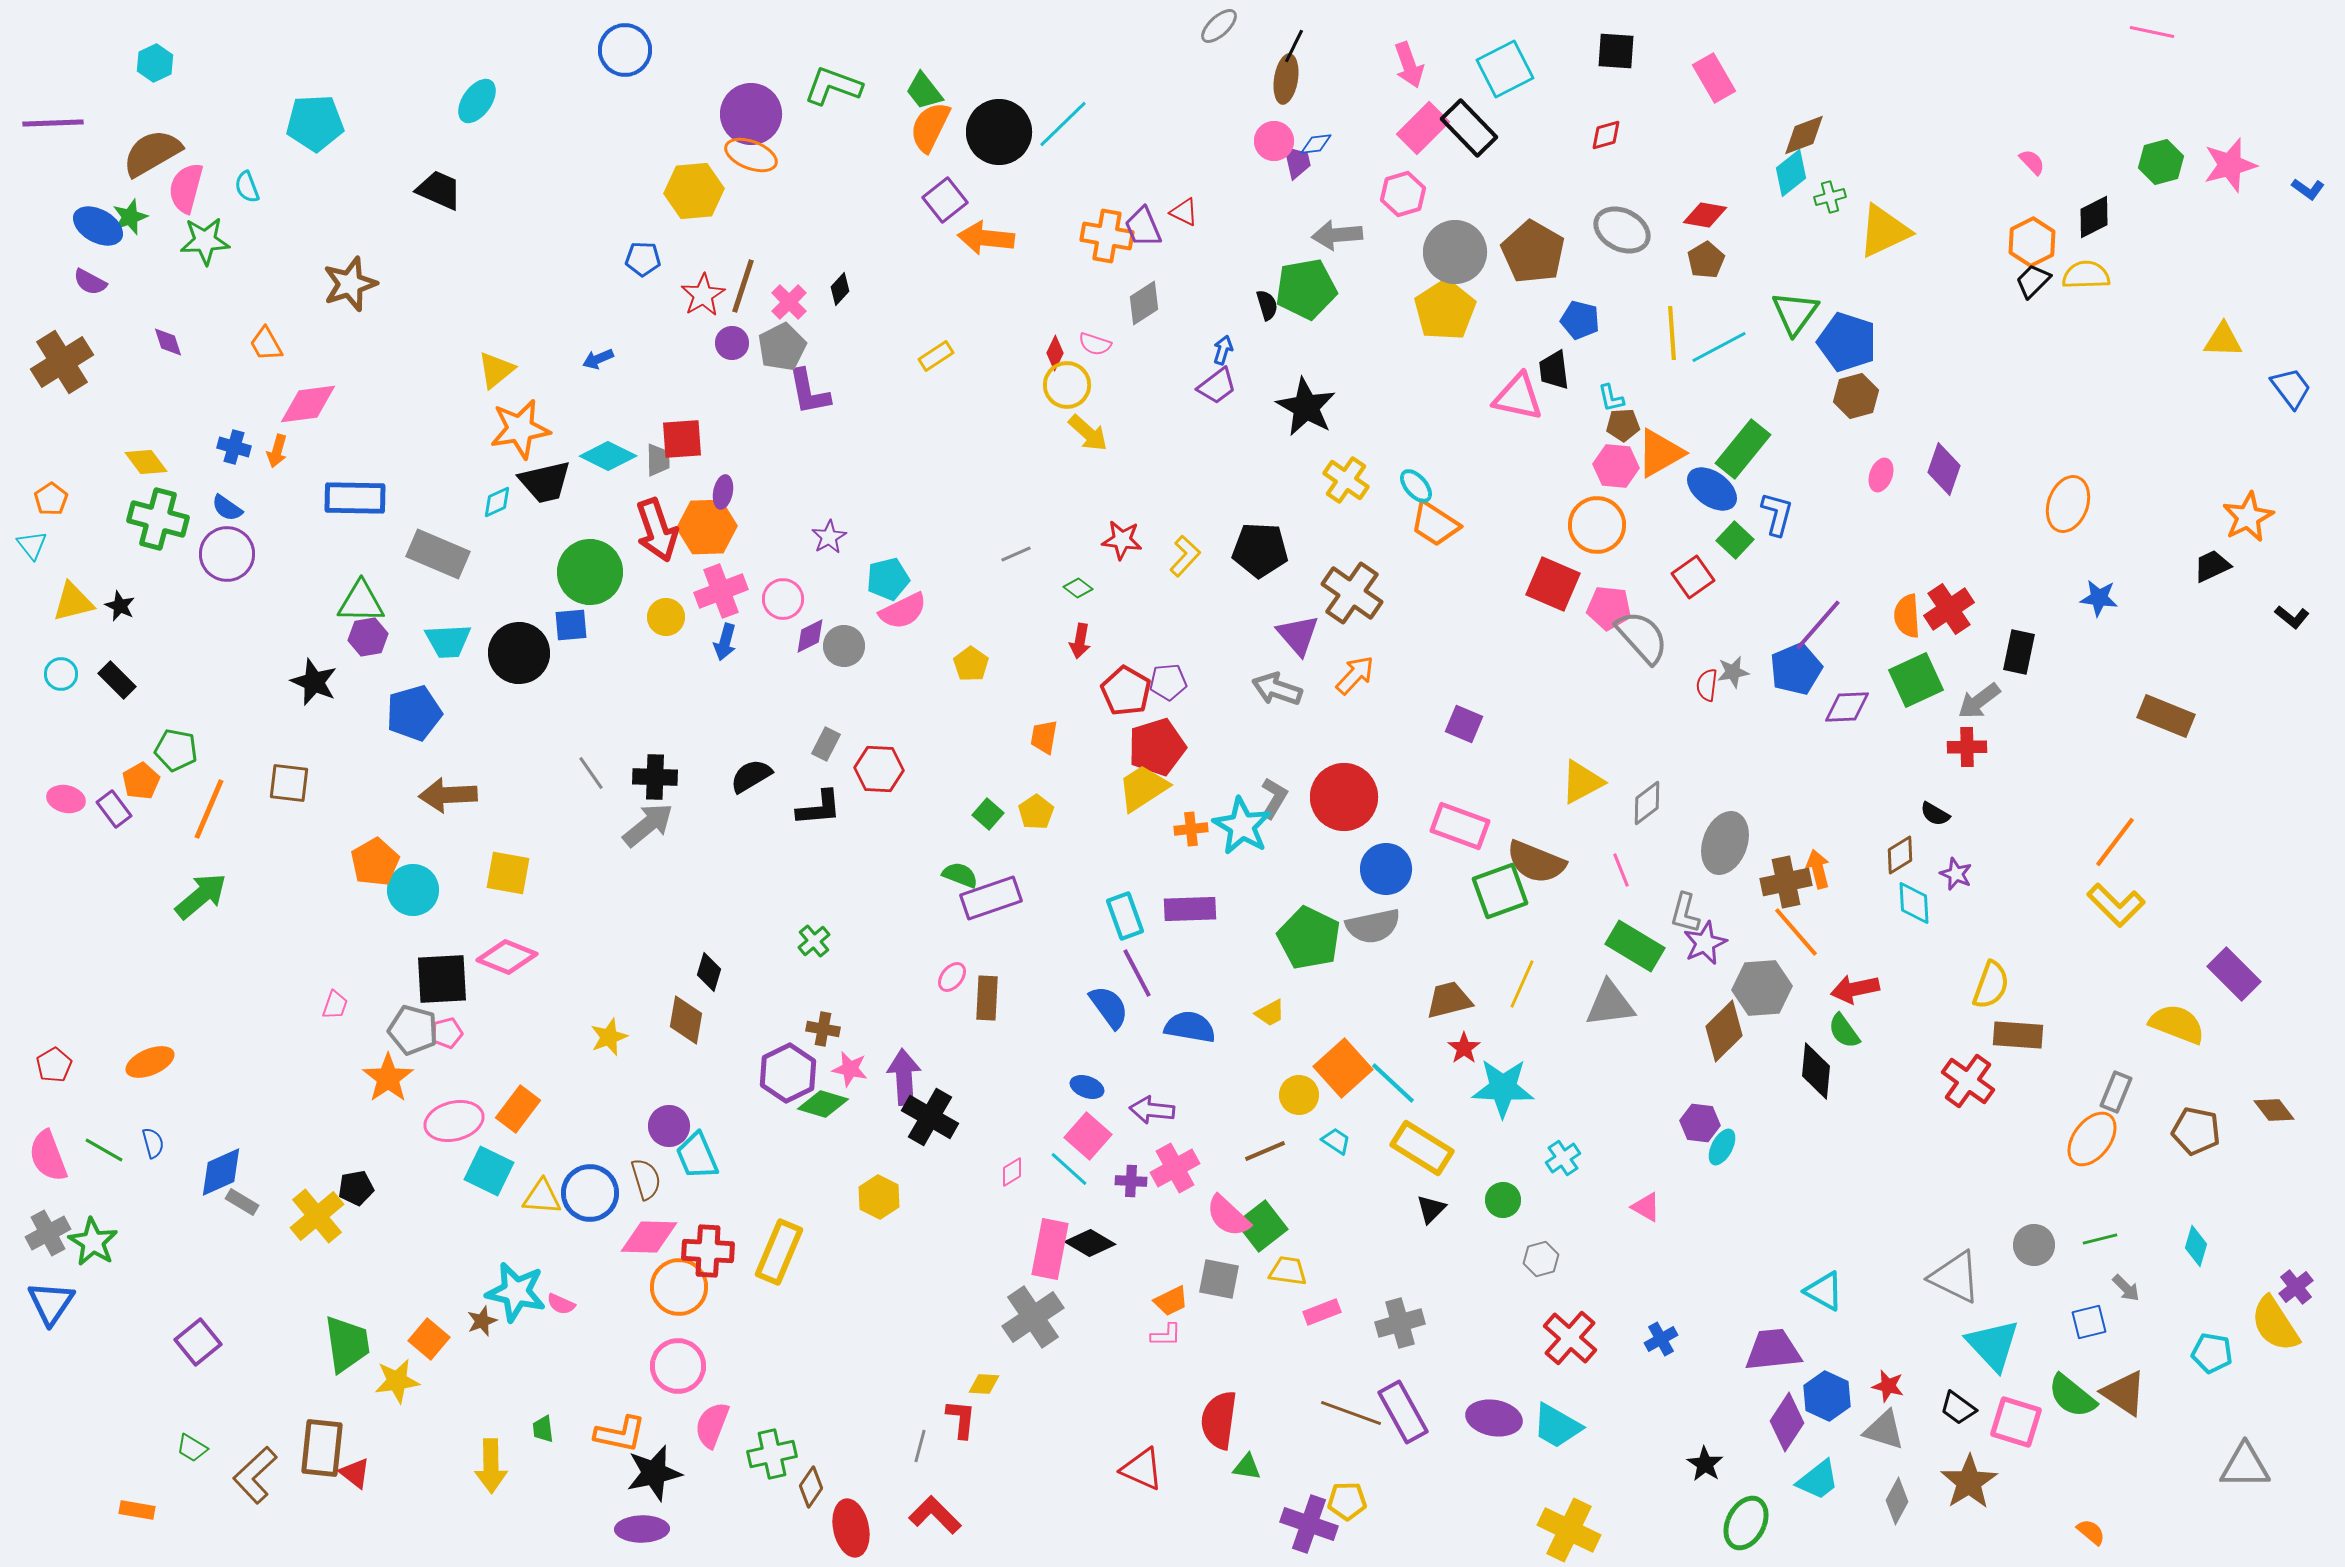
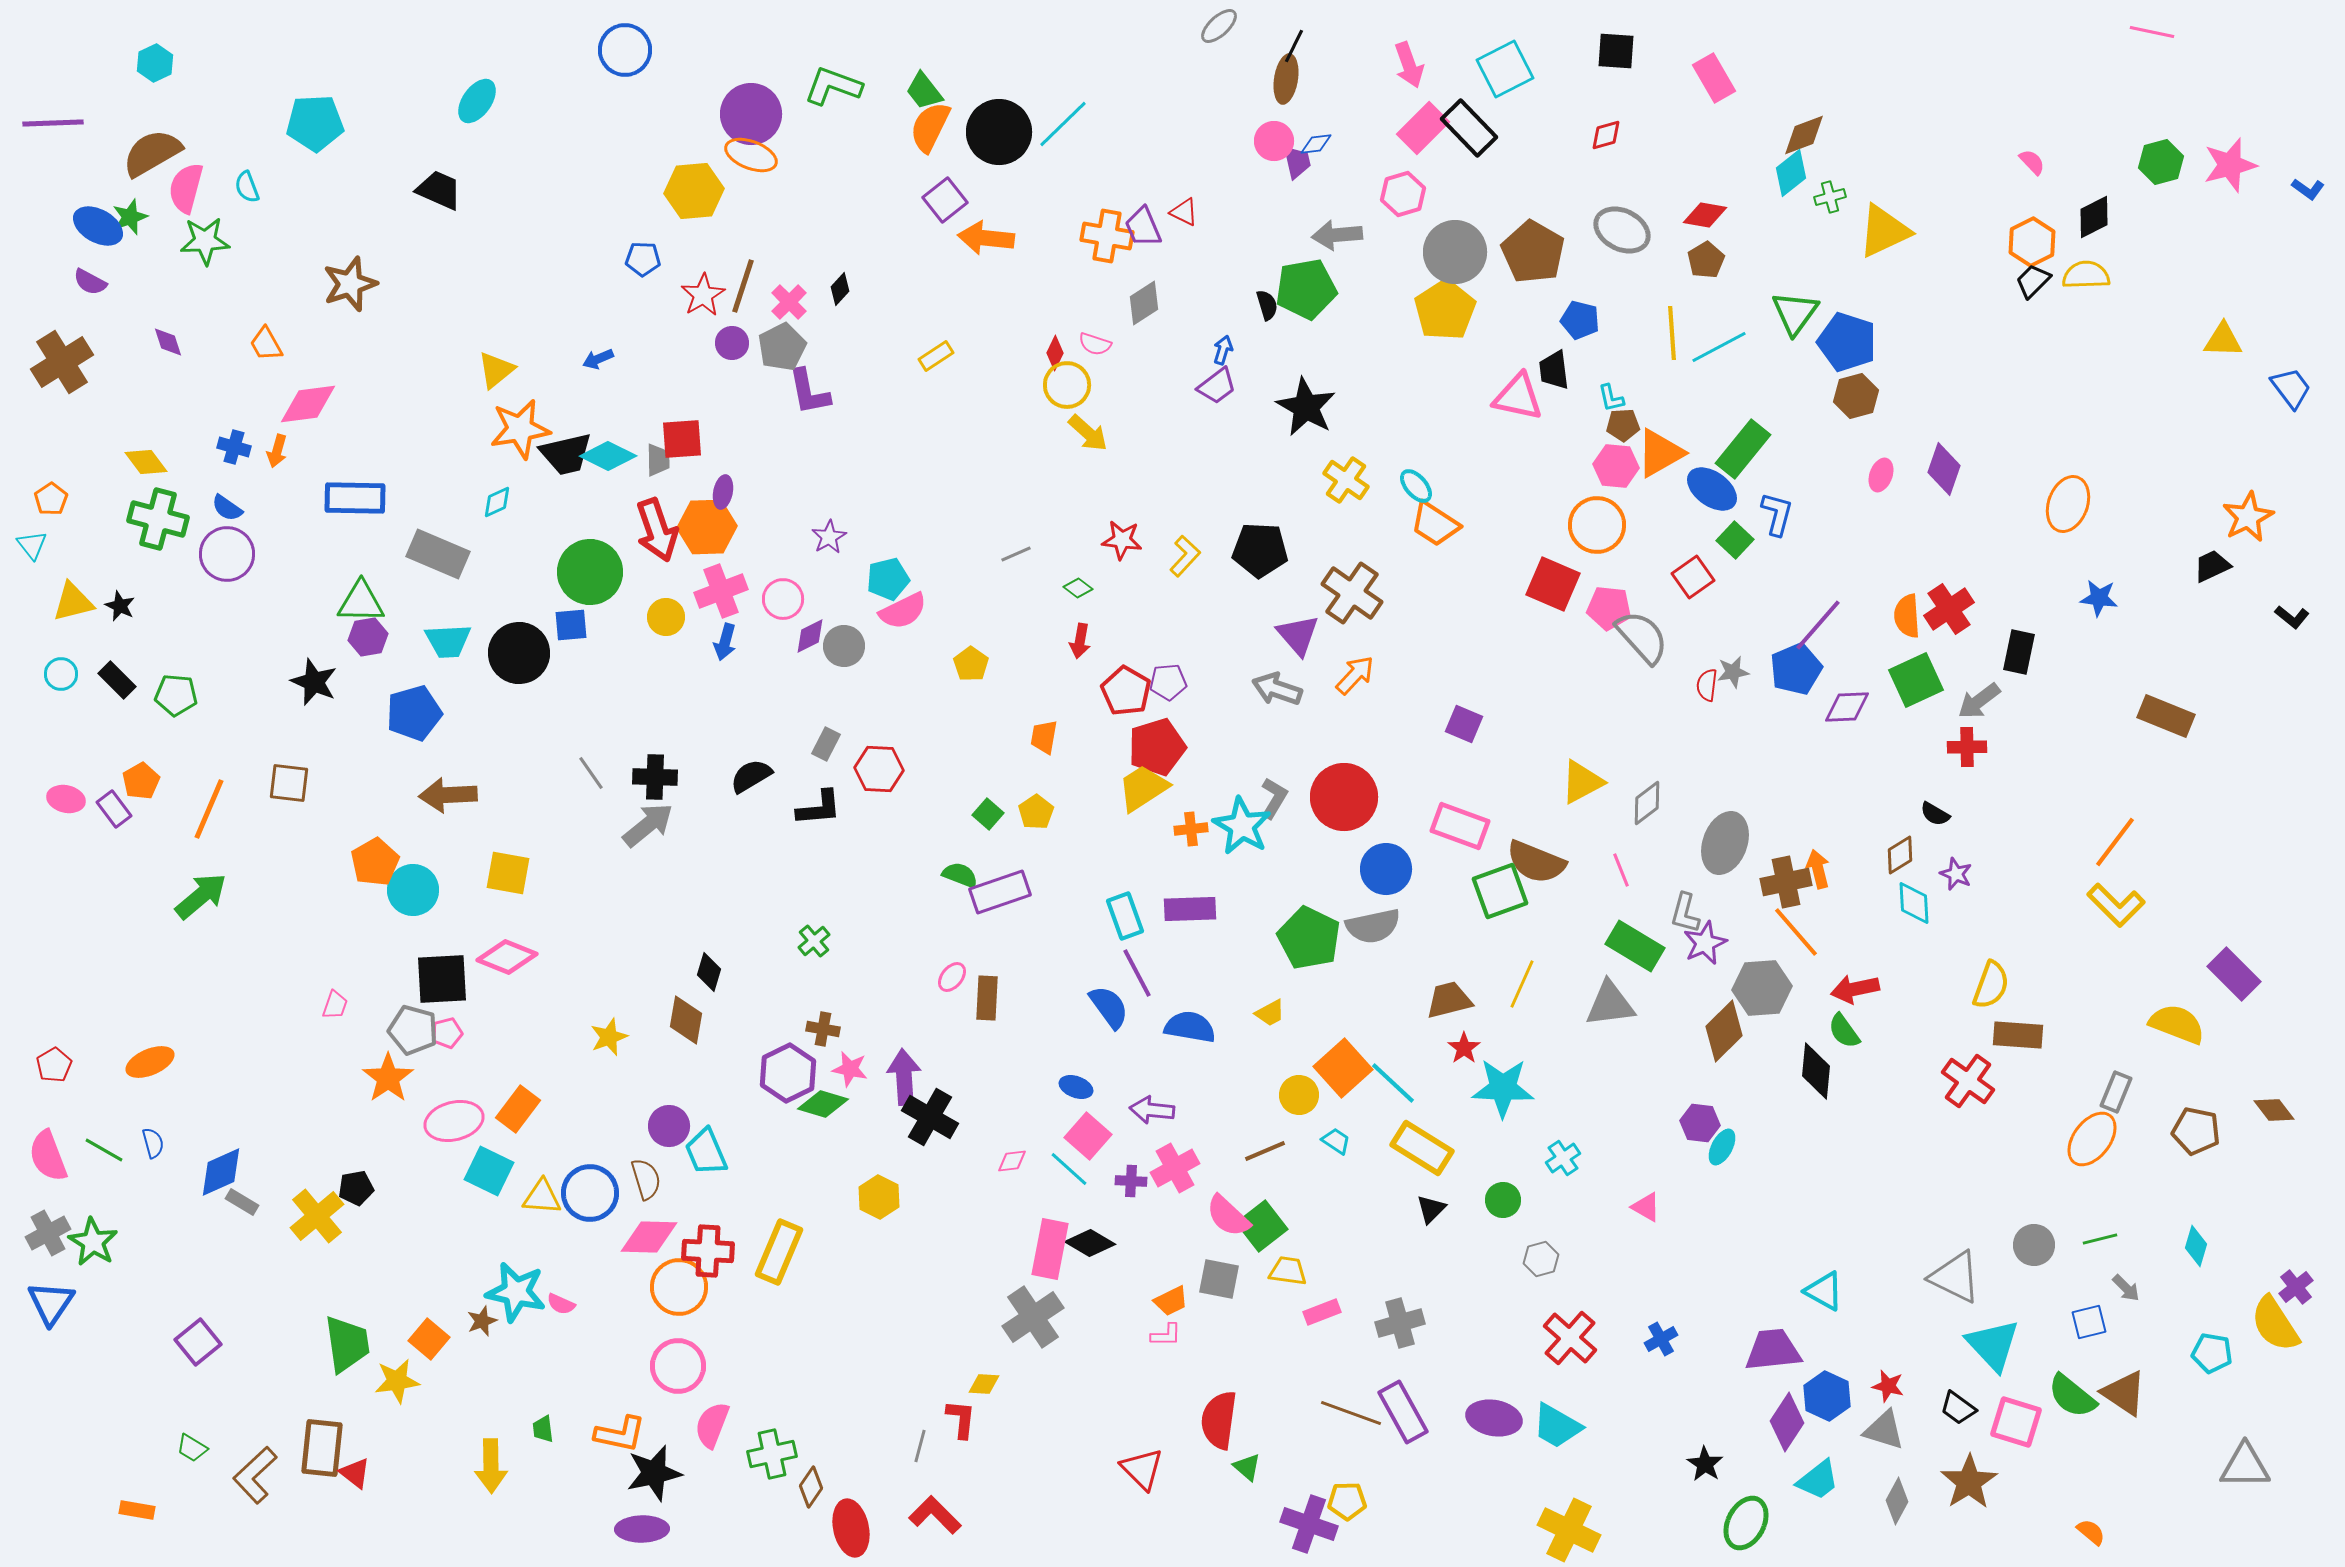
black trapezoid at (545, 482): moved 21 px right, 28 px up
green pentagon at (176, 750): moved 55 px up; rotated 6 degrees counterclockwise
purple rectangle at (991, 898): moved 9 px right, 6 px up
blue ellipse at (1087, 1087): moved 11 px left
cyan trapezoid at (697, 1156): moved 9 px right, 4 px up
pink diamond at (1012, 1172): moved 11 px up; rotated 24 degrees clockwise
green triangle at (1247, 1467): rotated 32 degrees clockwise
red triangle at (1142, 1469): rotated 21 degrees clockwise
